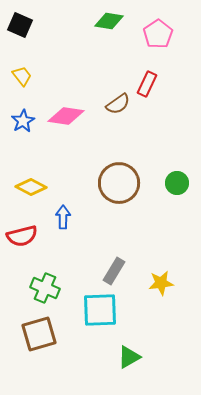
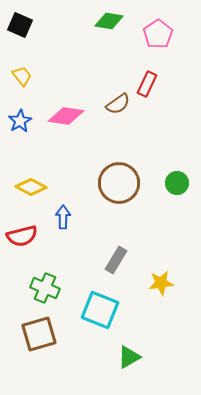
blue star: moved 3 px left
gray rectangle: moved 2 px right, 11 px up
cyan square: rotated 24 degrees clockwise
